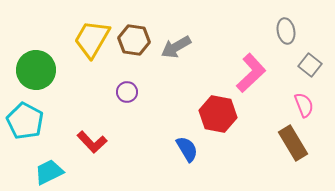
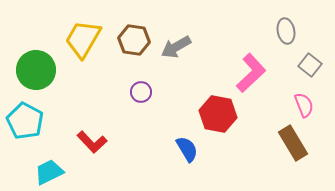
yellow trapezoid: moved 9 px left
purple circle: moved 14 px right
